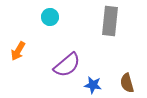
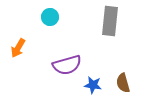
orange arrow: moved 3 px up
purple semicircle: rotated 24 degrees clockwise
brown semicircle: moved 4 px left
